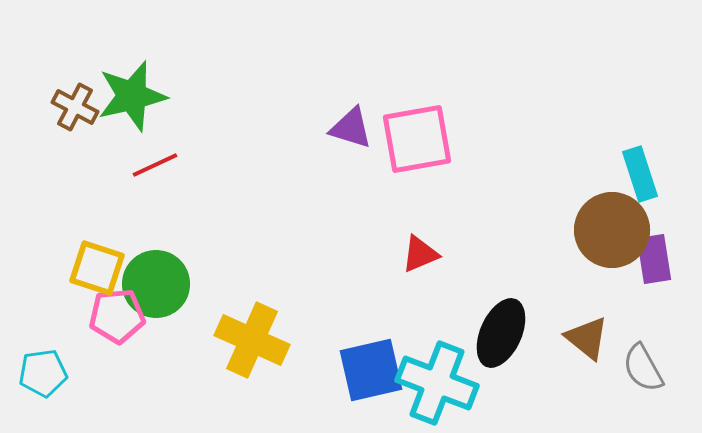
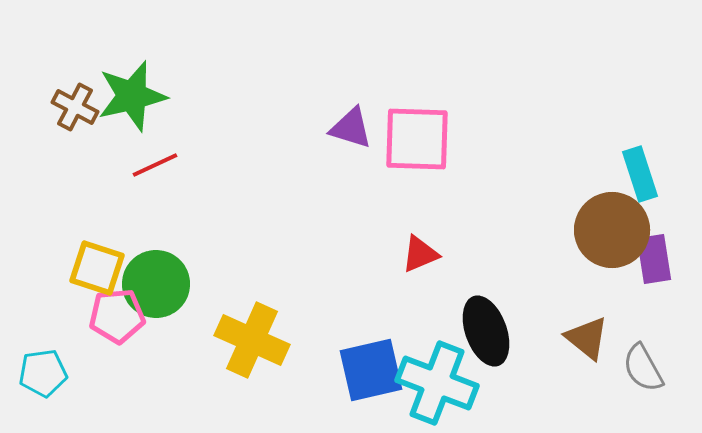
pink square: rotated 12 degrees clockwise
black ellipse: moved 15 px left, 2 px up; rotated 44 degrees counterclockwise
